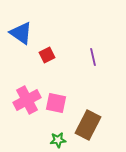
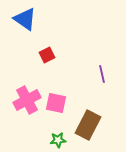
blue triangle: moved 4 px right, 14 px up
purple line: moved 9 px right, 17 px down
